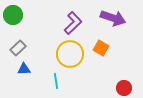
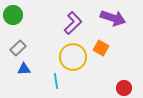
yellow circle: moved 3 px right, 3 px down
